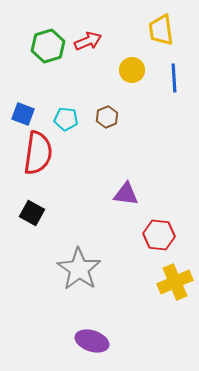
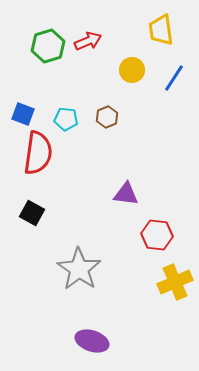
blue line: rotated 36 degrees clockwise
red hexagon: moved 2 px left
